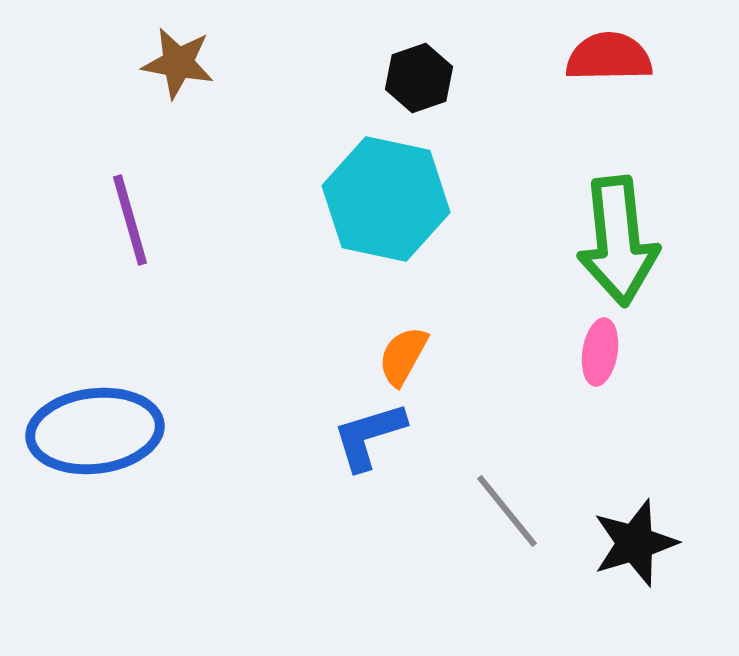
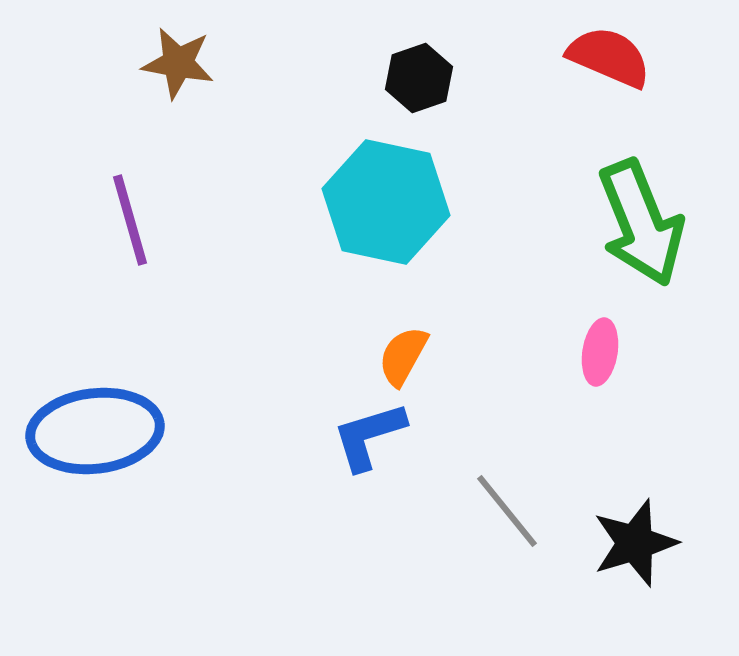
red semicircle: rotated 24 degrees clockwise
cyan hexagon: moved 3 px down
green arrow: moved 23 px right, 18 px up; rotated 16 degrees counterclockwise
